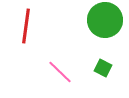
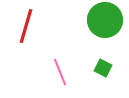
red line: rotated 8 degrees clockwise
pink line: rotated 24 degrees clockwise
